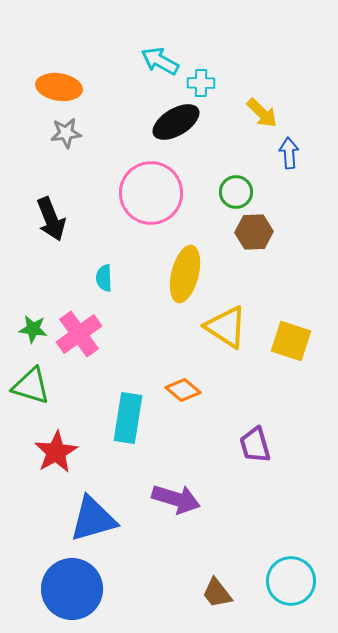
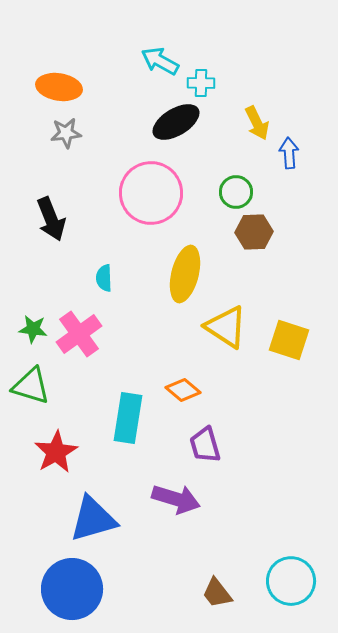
yellow arrow: moved 5 px left, 10 px down; rotated 20 degrees clockwise
yellow square: moved 2 px left, 1 px up
purple trapezoid: moved 50 px left
